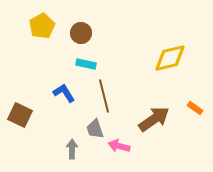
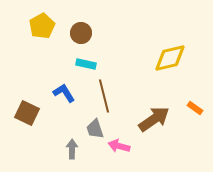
brown square: moved 7 px right, 2 px up
